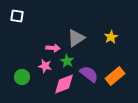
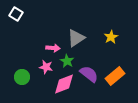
white square: moved 1 px left, 2 px up; rotated 24 degrees clockwise
pink star: moved 1 px right, 1 px down
